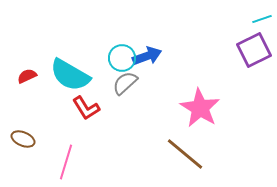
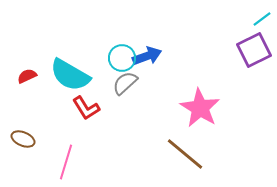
cyan line: rotated 18 degrees counterclockwise
